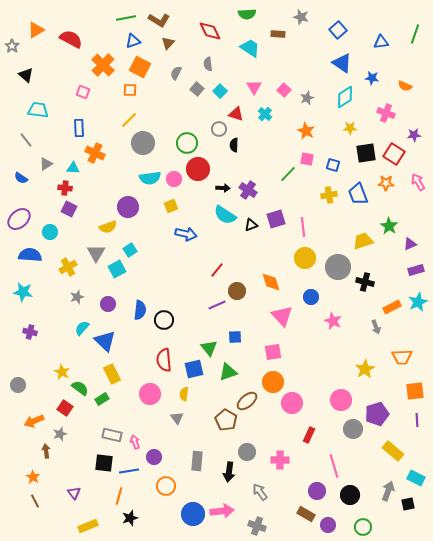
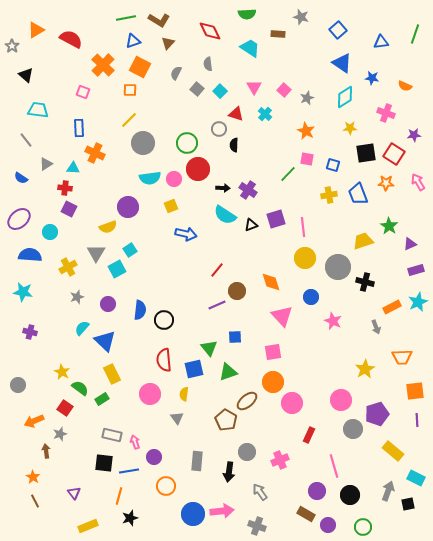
pink cross at (280, 460): rotated 24 degrees counterclockwise
